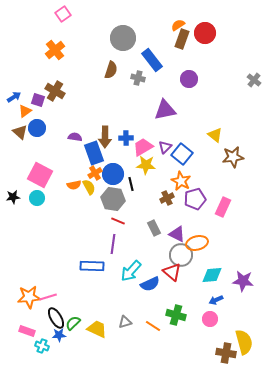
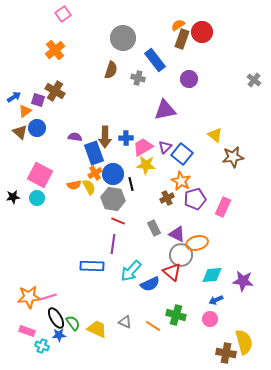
red circle at (205, 33): moved 3 px left, 1 px up
blue rectangle at (152, 60): moved 3 px right
gray triangle at (125, 322): rotated 40 degrees clockwise
green semicircle at (73, 323): rotated 98 degrees clockwise
